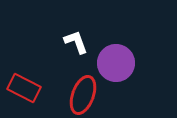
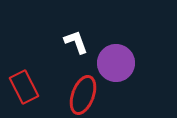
red rectangle: moved 1 px up; rotated 36 degrees clockwise
